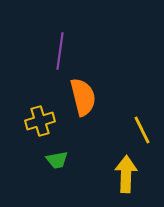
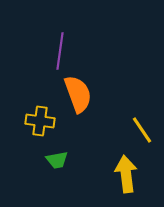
orange semicircle: moved 5 px left, 3 px up; rotated 6 degrees counterclockwise
yellow cross: rotated 24 degrees clockwise
yellow line: rotated 8 degrees counterclockwise
yellow arrow: rotated 9 degrees counterclockwise
